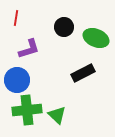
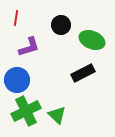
black circle: moved 3 px left, 2 px up
green ellipse: moved 4 px left, 2 px down
purple L-shape: moved 2 px up
green cross: moved 1 px left, 1 px down; rotated 20 degrees counterclockwise
